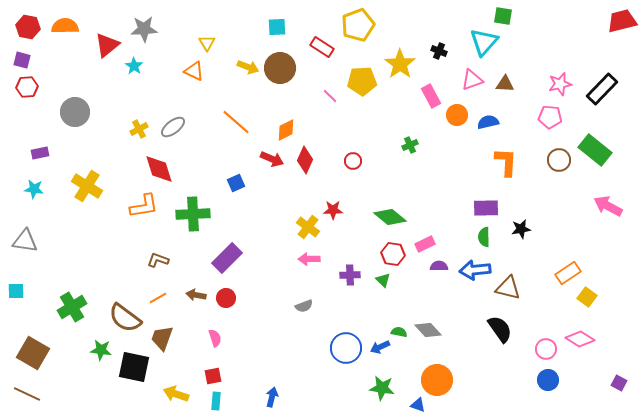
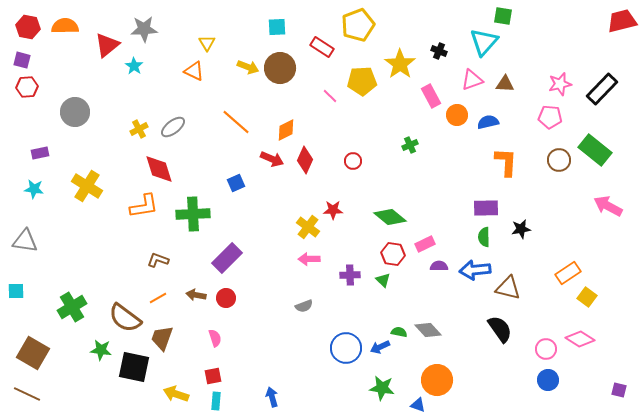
purple square at (619, 383): moved 7 px down; rotated 14 degrees counterclockwise
blue arrow at (272, 397): rotated 30 degrees counterclockwise
